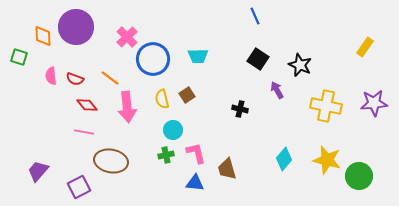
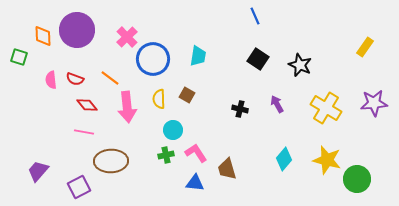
purple circle: moved 1 px right, 3 px down
cyan trapezoid: rotated 80 degrees counterclockwise
pink semicircle: moved 4 px down
purple arrow: moved 14 px down
brown square: rotated 28 degrees counterclockwise
yellow semicircle: moved 3 px left; rotated 12 degrees clockwise
yellow cross: moved 2 px down; rotated 20 degrees clockwise
pink L-shape: rotated 20 degrees counterclockwise
brown ellipse: rotated 12 degrees counterclockwise
green circle: moved 2 px left, 3 px down
